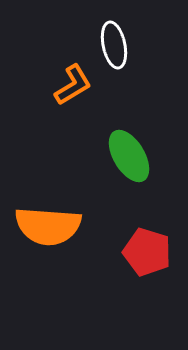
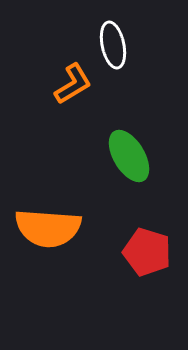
white ellipse: moved 1 px left
orange L-shape: moved 1 px up
orange semicircle: moved 2 px down
